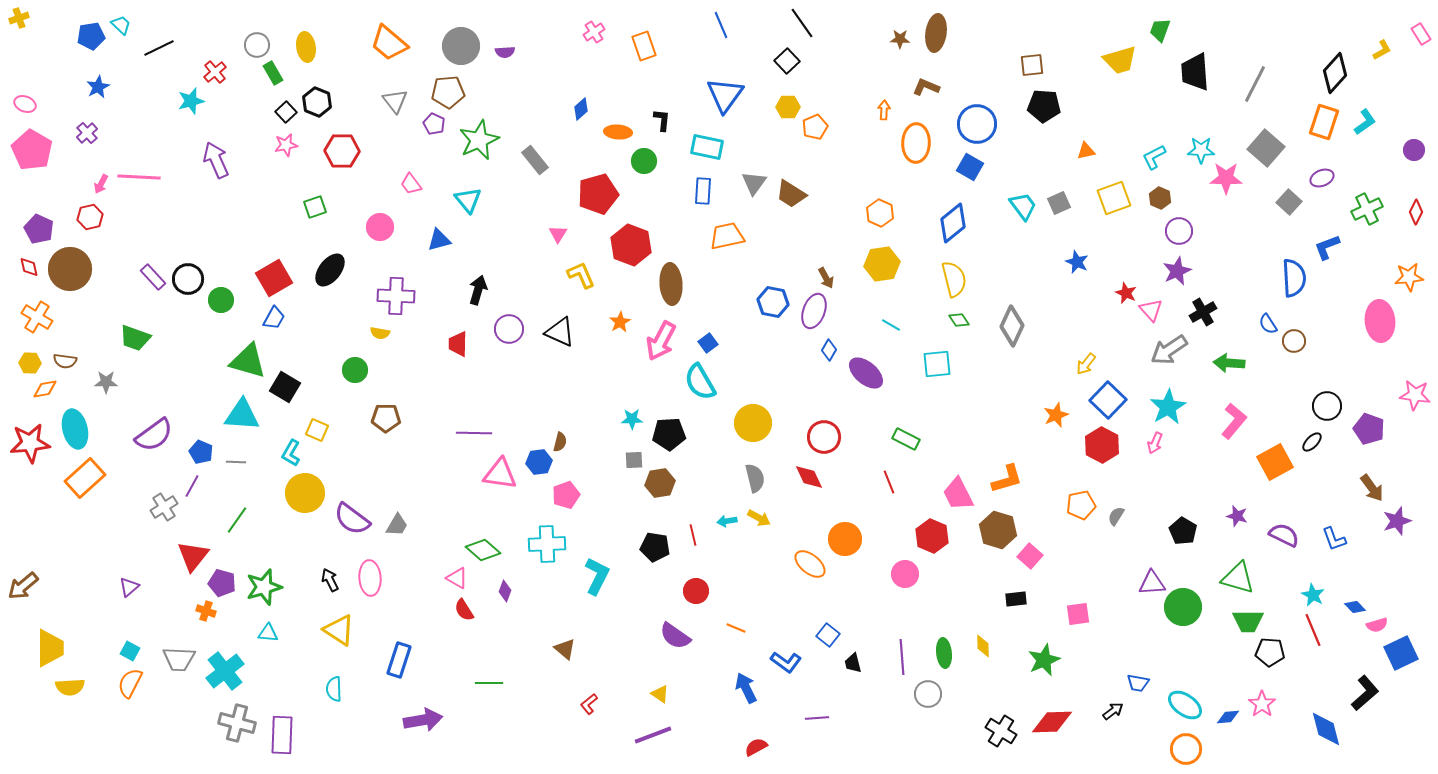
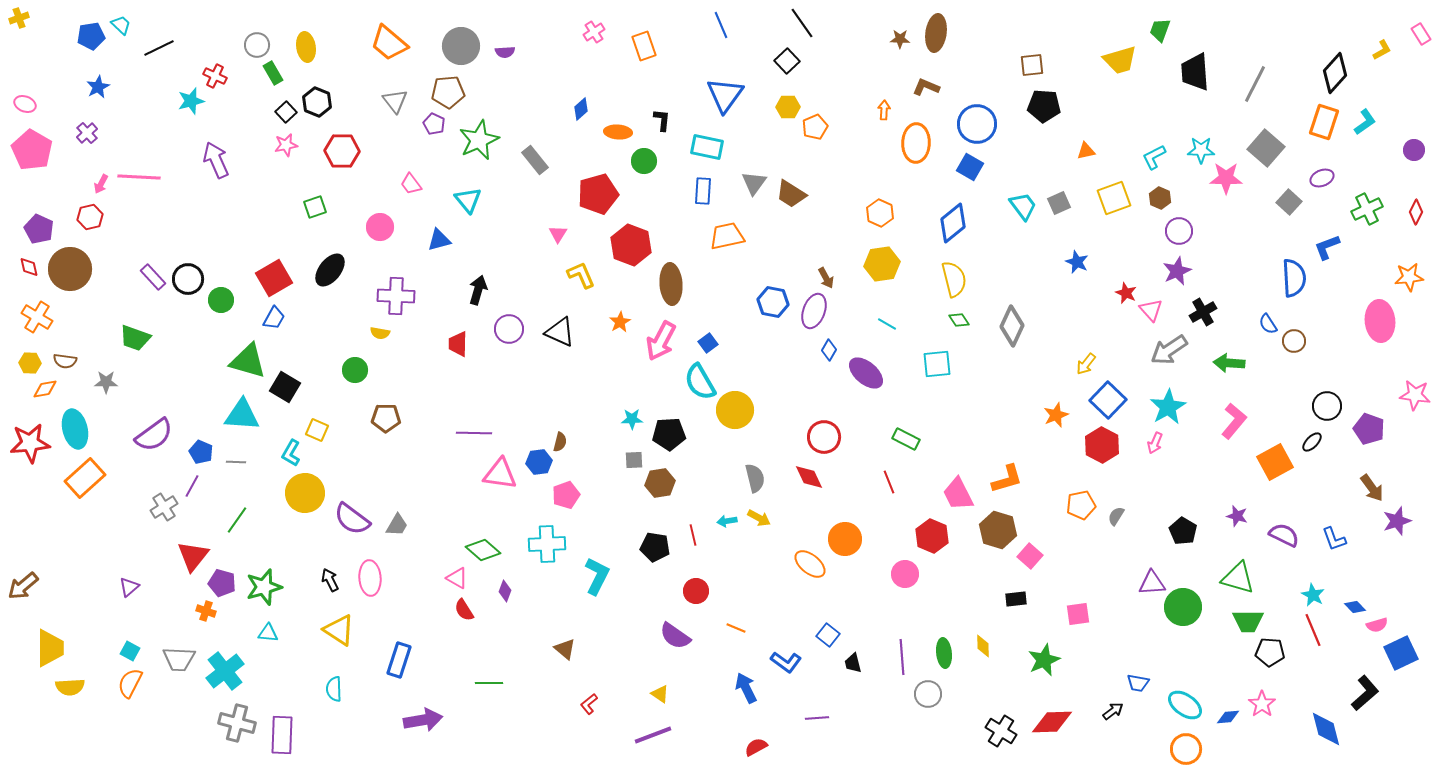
red cross at (215, 72): moved 4 px down; rotated 25 degrees counterclockwise
cyan line at (891, 325): moved 4 px left, 1 px up
yellow circle at (753, 423): moved 18 px left, 13 px up
